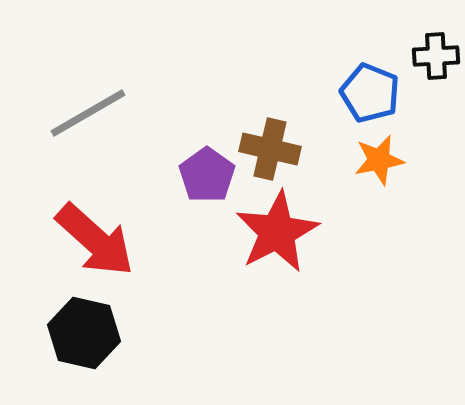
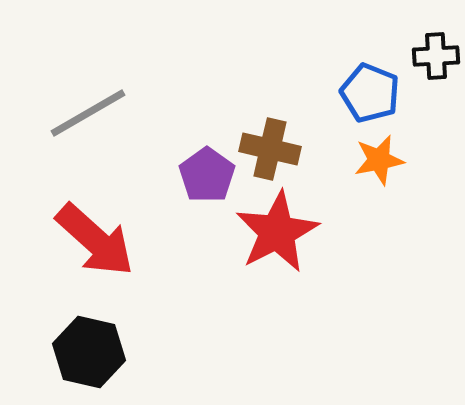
black hexagon: moved 5 px right, 19 px down
